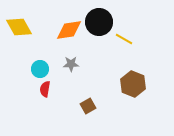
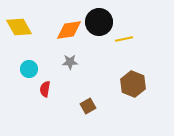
yellow line: rotated 42 degrees counterclockwise
gray star: moved 1 px left, 2 px up
cyan circle: moved 11 px left
